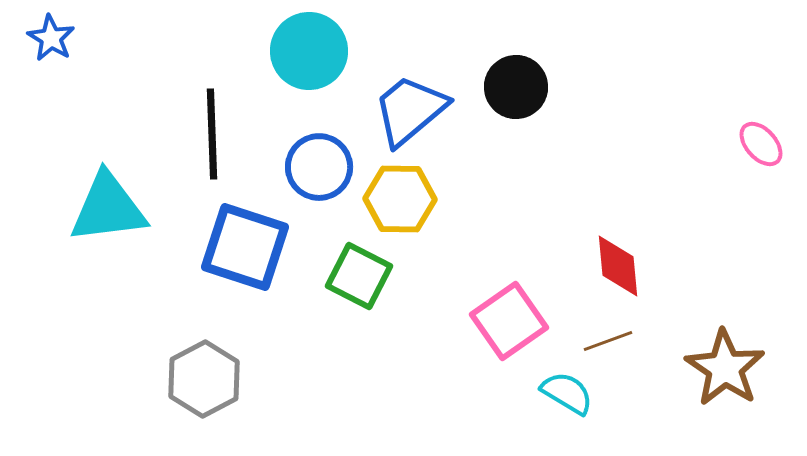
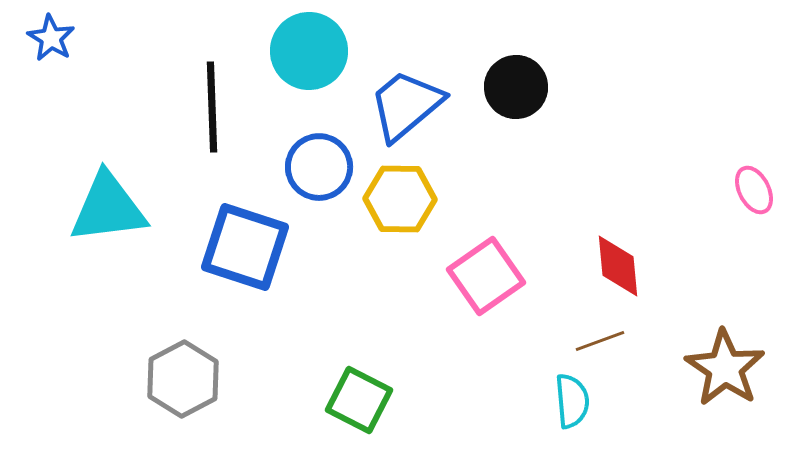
blue trapezoid: moved 4 px left, 5 px up
black line: moved 27 px up
pink ellipse: moved 7 px left, 46 px down; rotated 15 degrees clockwise
green square: moved 124 px down
pink square: moved 23 px left, 45 px up
brown line: moved 8 px left
gray hexagon: moved 21 px left
cyan semicircle: moved 5 px right, 8 px down; rotated 54 degrees clockwise
